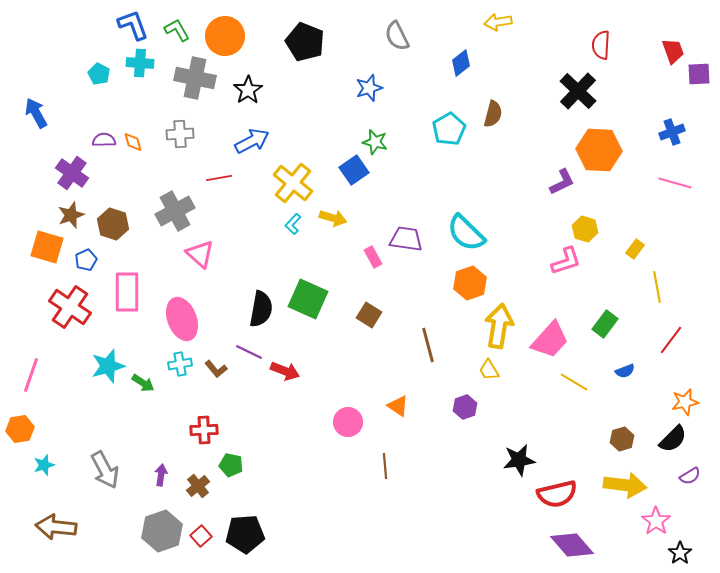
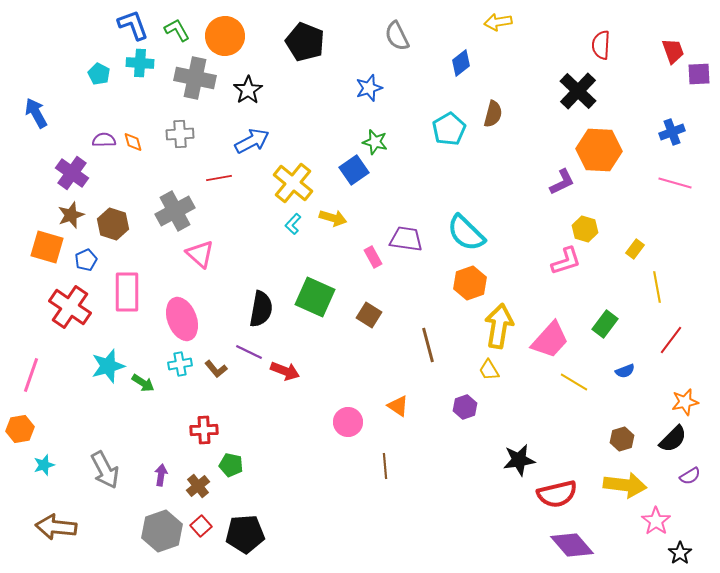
green square at (308, 299): moved 7 px right, 2 px up
red square at (201, 536): moved 10 px up
